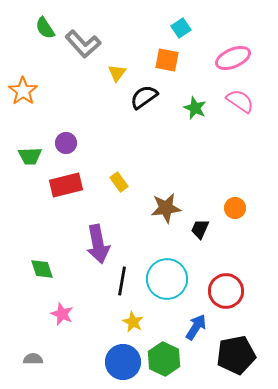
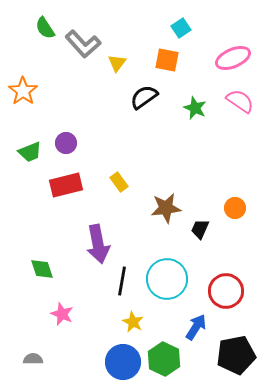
yellow triangle: moved 10 px up
green trapezoid: moved 4 px up; rotated 20 degrees counterclockwise
